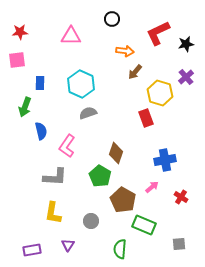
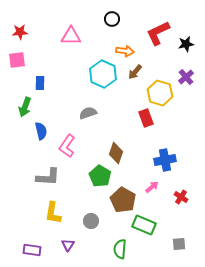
cyan hexagon: moved 22 px right, 10 px up
gray L-shape: moved 7 px left
purple rectangle: rotated 18 degrees clockwise
